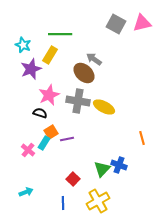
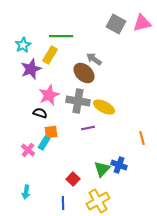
green line: moved 1 px right, 2 px down
cyan star: rotated 21 degrees clockwise
orange square: rotated 24 degrees clockwise
purple line: moved 21 px right, 11 px up
cyan arrow: rotated 120 degrees clockwise
